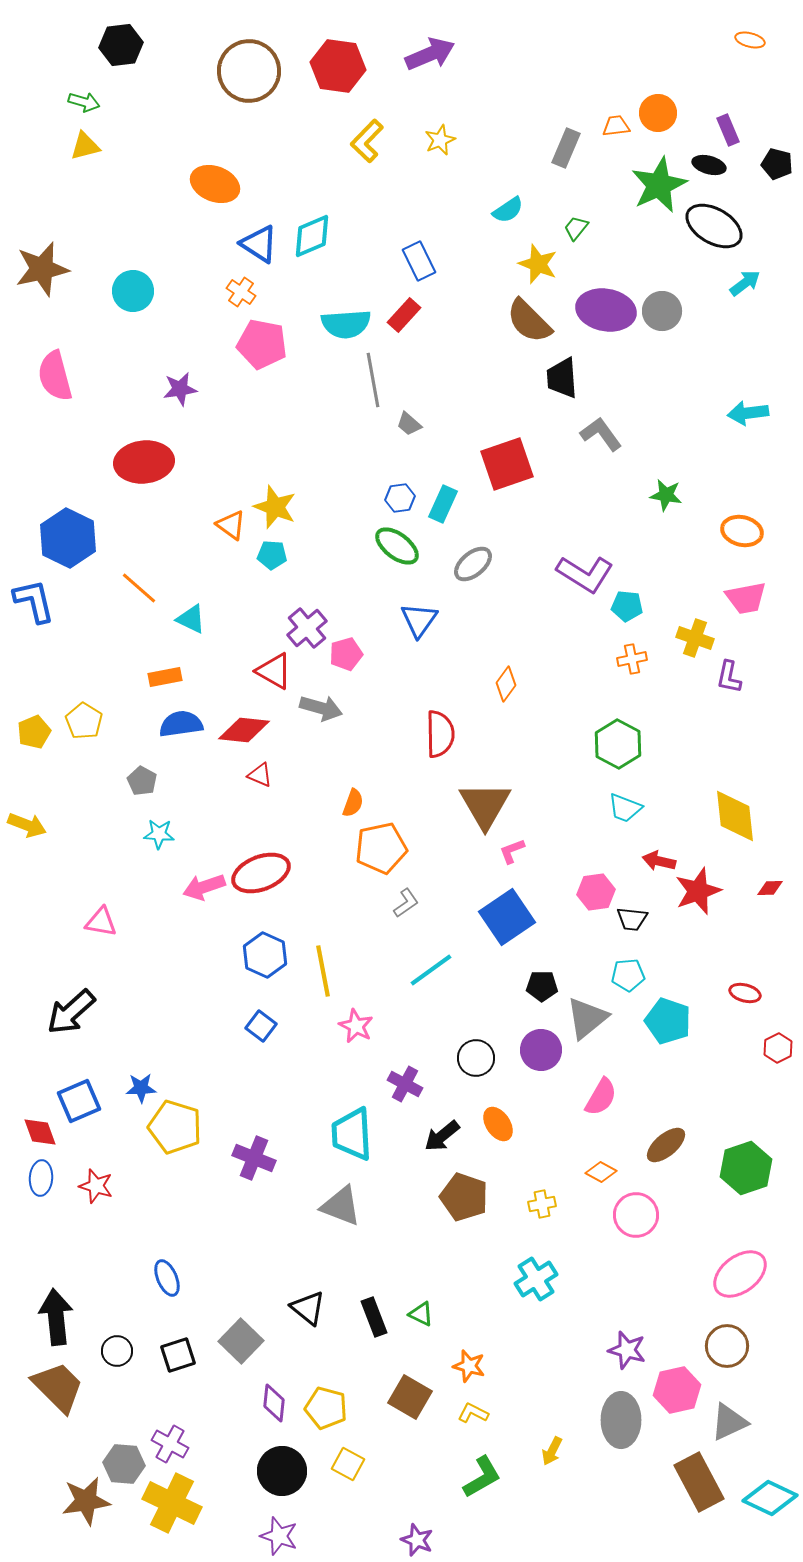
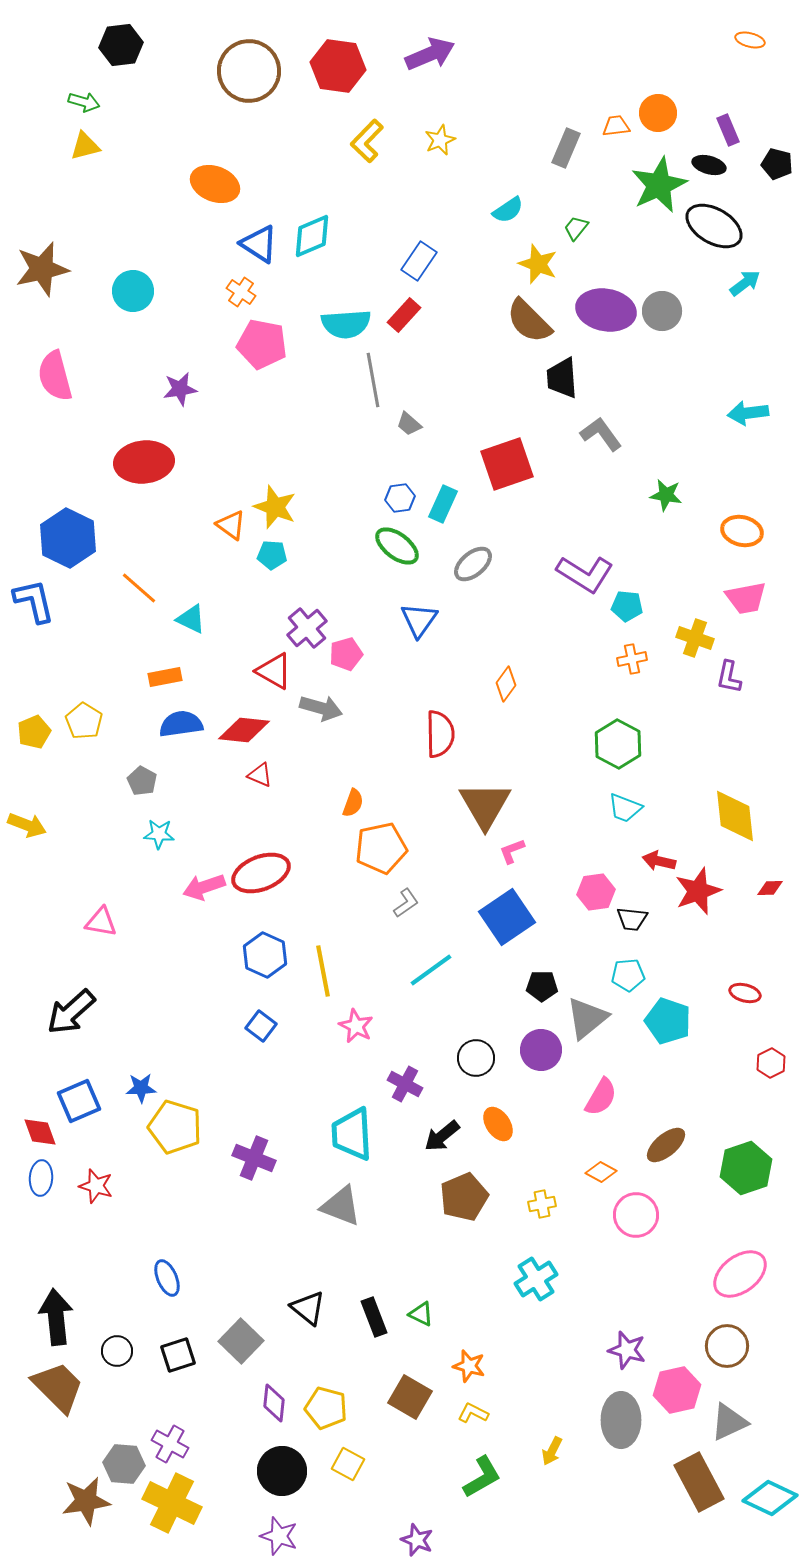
blue rectangle at (419, 261): rotated 60 degrees clockwise
red hexagon at (778, 1048): moved 7 px left, 15 px down
brown pentagon at (464, 1197): rotated 30 degrees clockwise
